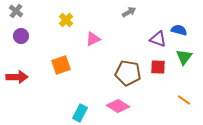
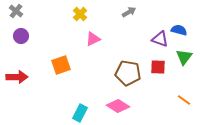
yellow cross: moved 14 px right, 6 px up
purple triangle: moved 2 px right
